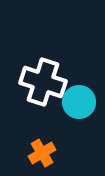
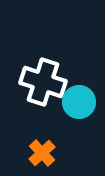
orange cross: rotated 12 degrees counterclockwise
